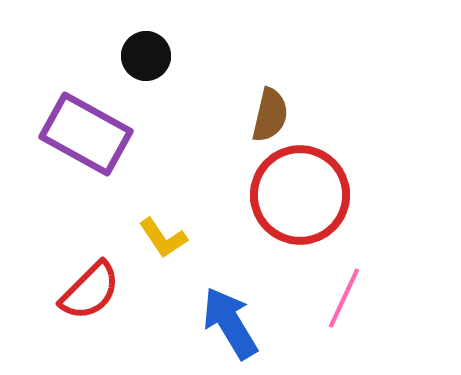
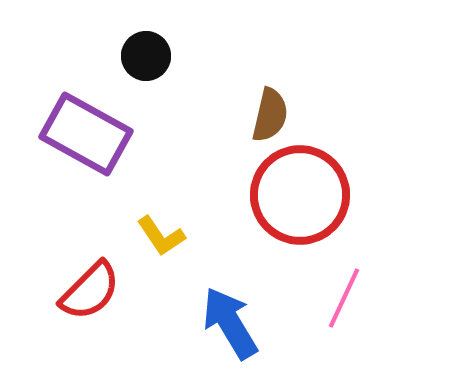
yellow L-shape: moved 2 px left, 2 px up
